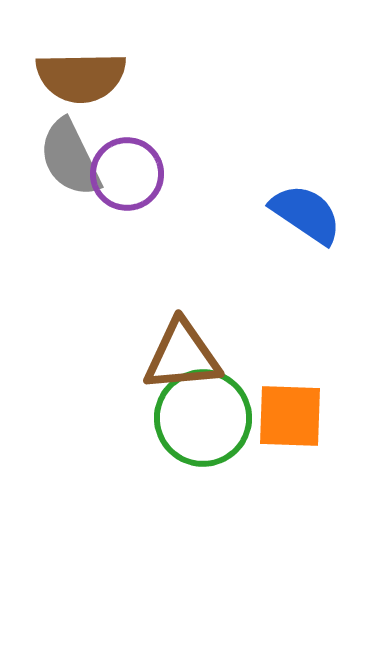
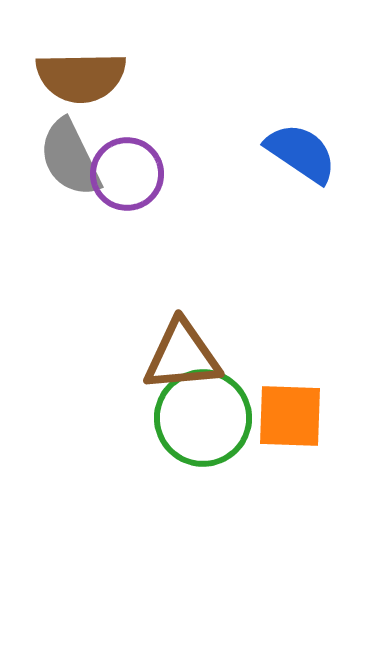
blue semicircle: moved 5 px left, 61 px up
